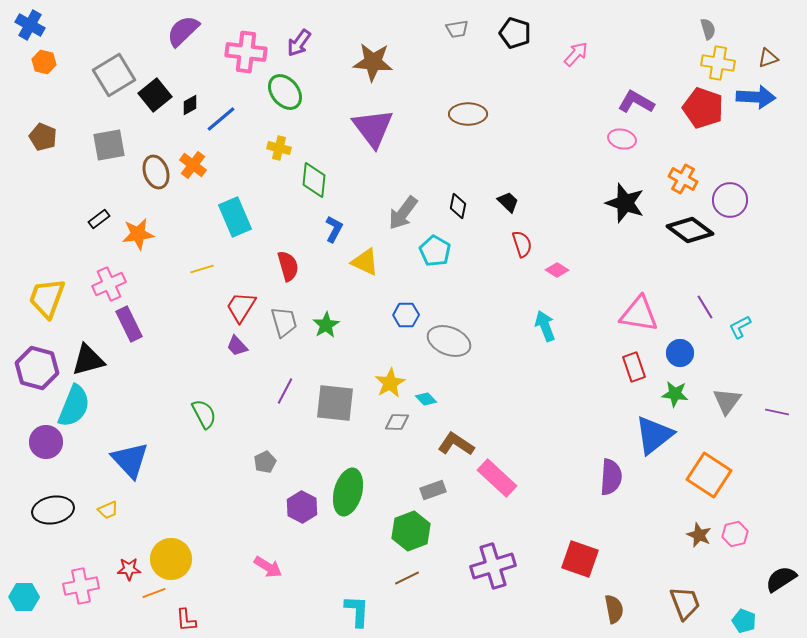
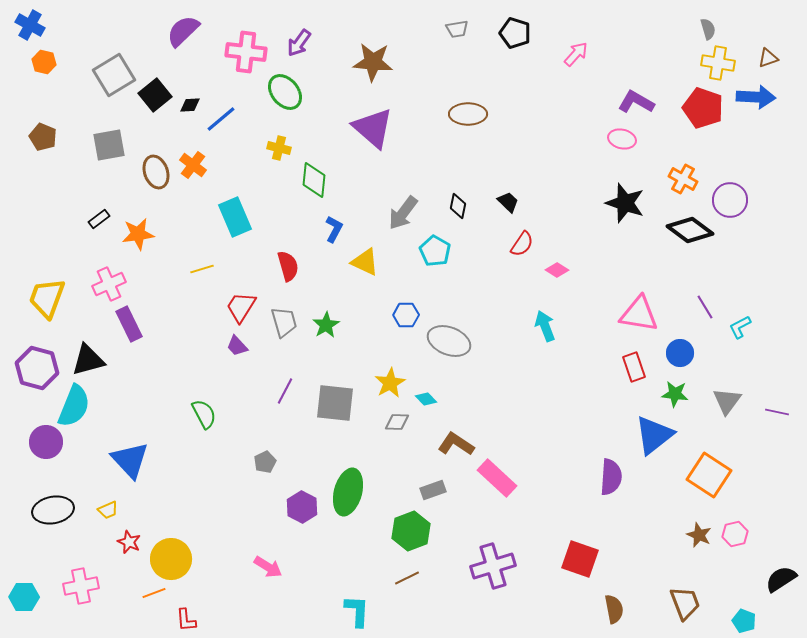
black diamond at (190, 105): rotated 25 degrees clockwise
purple triangle at (373, 128): rotated 12 degrees counterclockwise
red semicircle at (522, 244): rotated 52 degrees clockwise
red star at (129, 569): moved 27 px up; rotated 25 degrees clockwise
